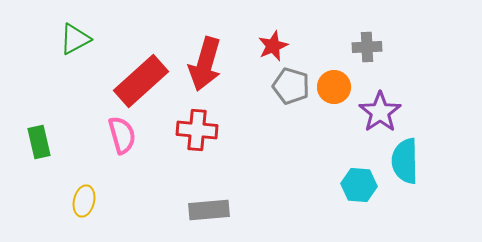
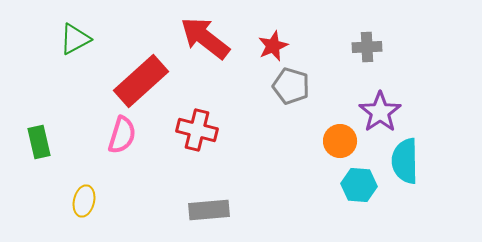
red arrow: moved 26 px up; rotated 112 degrees clockwise
orange circle: moved 6 px right, 54 px down
red cross: rotated 9 degrees clockwise
pink semicircle: rotated 33 degrees clockwise
